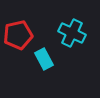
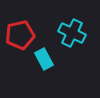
red pentagon: moved 2 px right
